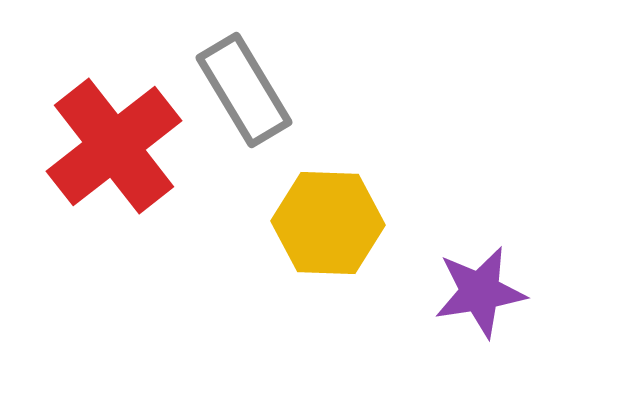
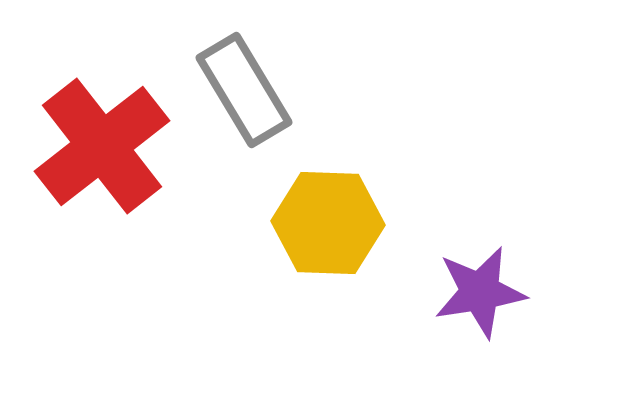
red cross: moved 12 px left
